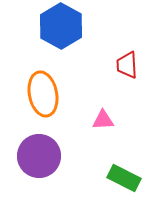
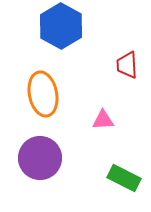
purple circle: moved 1 px right, 2 px down
